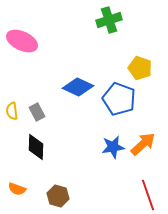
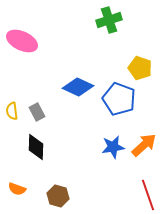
orange arrow: moved 1 px right, 1 px down
